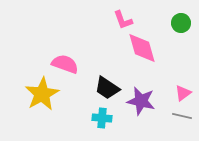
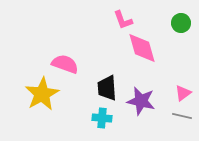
black trapezoid: rotated 52 degrees clockwise
